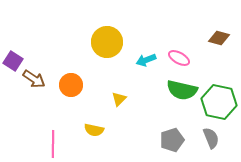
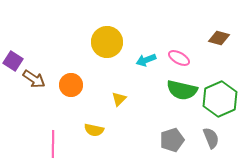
green hexagon: moved 1 px right, 3 px up; rotated 24 degrees clockwise
